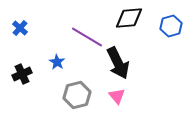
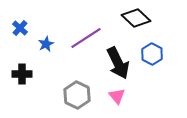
black diamond: moved 7 px right; rotated 48 degrees clockwise
blue hexagon: moved 19 px left, 28 px down; rotated 15 degrees counterclockwise
purple line: moved 1 px left, 1 px down; rotated 64 degrees counterclockwise
blue star: moved 11 px left, 18 px up; rotated 14 degrees clockwise
black cross: rotated 24 degrees clockwise
gray hexagon: rotated 20 degrees counterclockwise
